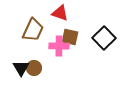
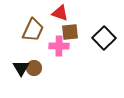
brown square: moved 5 px up; rotated 18 degrees counterclockwise
